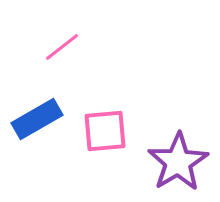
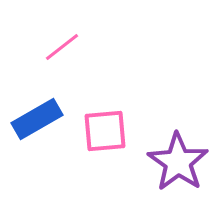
purple star: rotated 6 degrees counterclockwise
